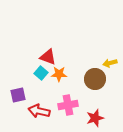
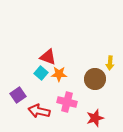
yellow arrow: rotated 72 degrees counterclockwise
purple square: rotated 21 degrees counterclockwise
pink cross: moved 1 px left, 3 px up; rotated 24 degrees clockwise
